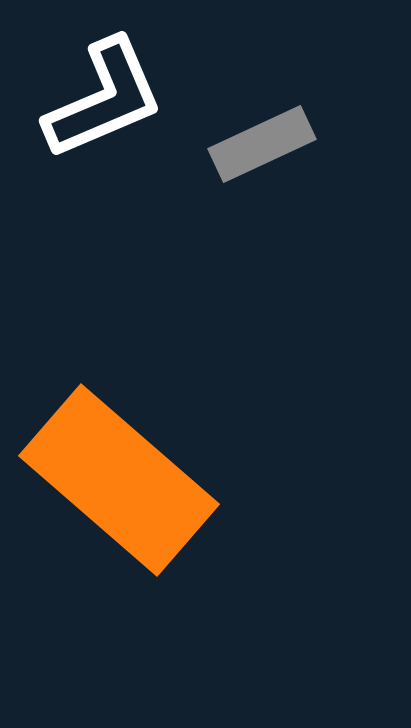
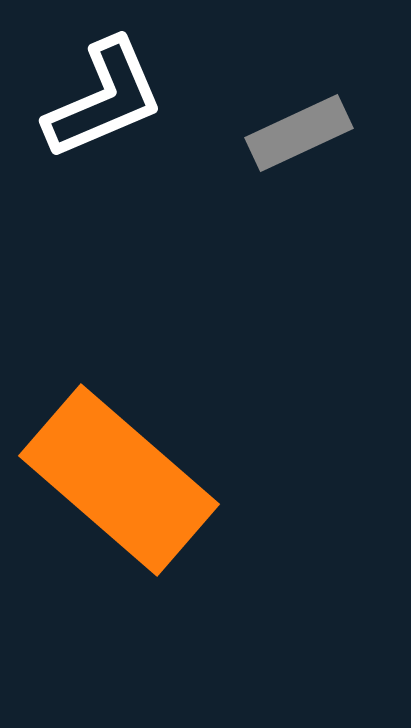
gray rectangle: moved 37 px right, 11 px up
